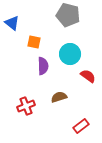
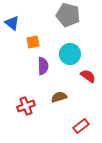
orange square: moved 1 px left; rotated 24 degrees counterclockwise
